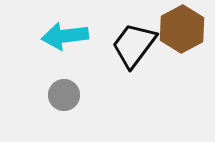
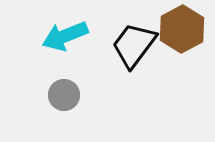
cyan arrow: rotated 15 degrees counterclockwise
